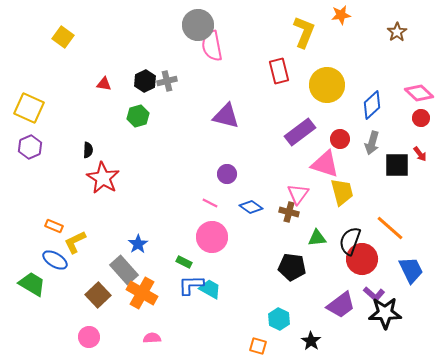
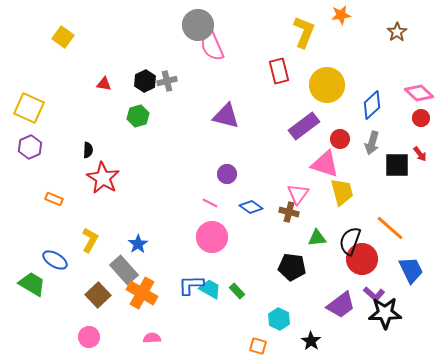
pink semicircle at (212, 46): rotated 12 degrees counterclockwise
purple rectangle at (300, 132): moved 4 px right, 6 px up
orange rectangle at (54, 226): moved 27 px up
yellow L-shape at (75, 242): moved 15 px right, 2 px up; rotated 145 degrees clockwise
green rectangle at (184, 262): moved 53 px right, 29 px down; rotated 21 degrees clockwise
